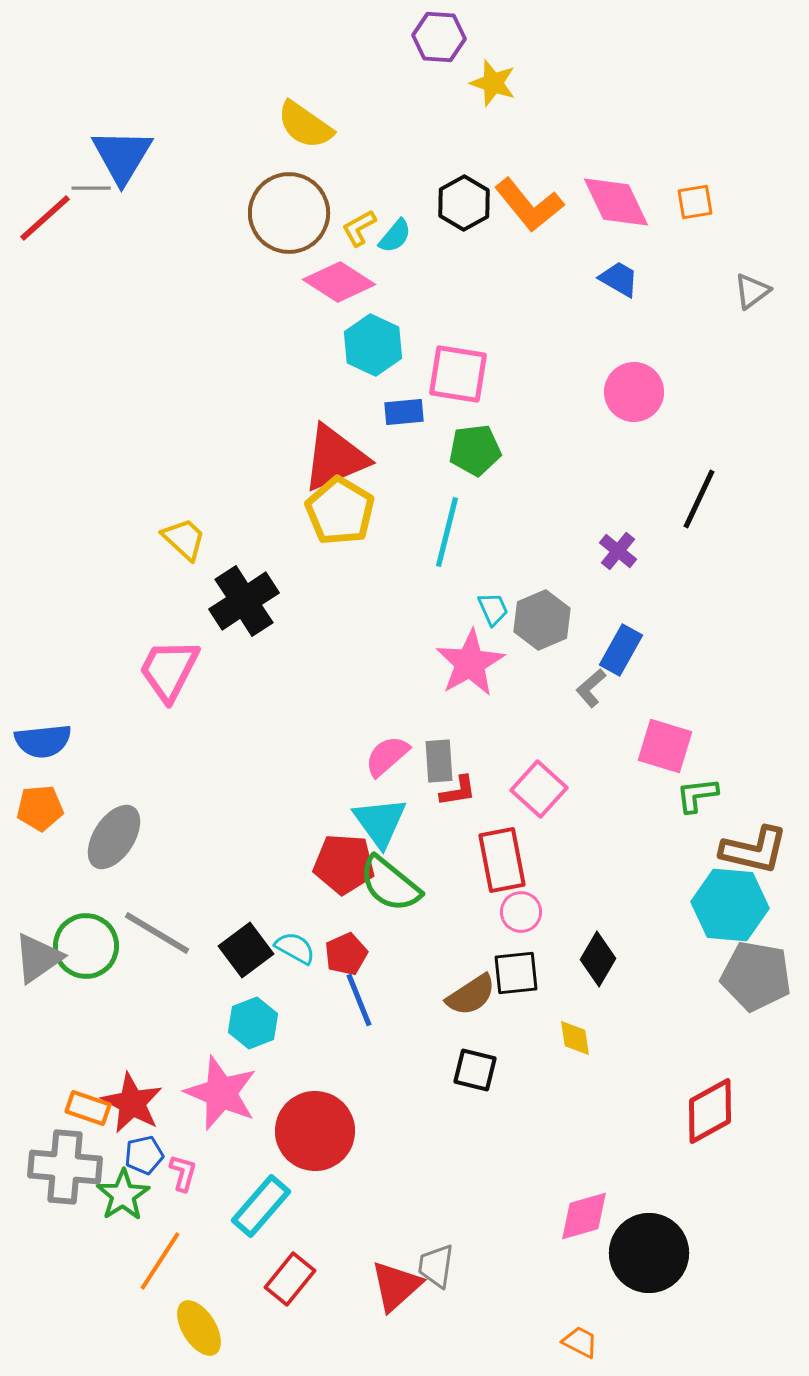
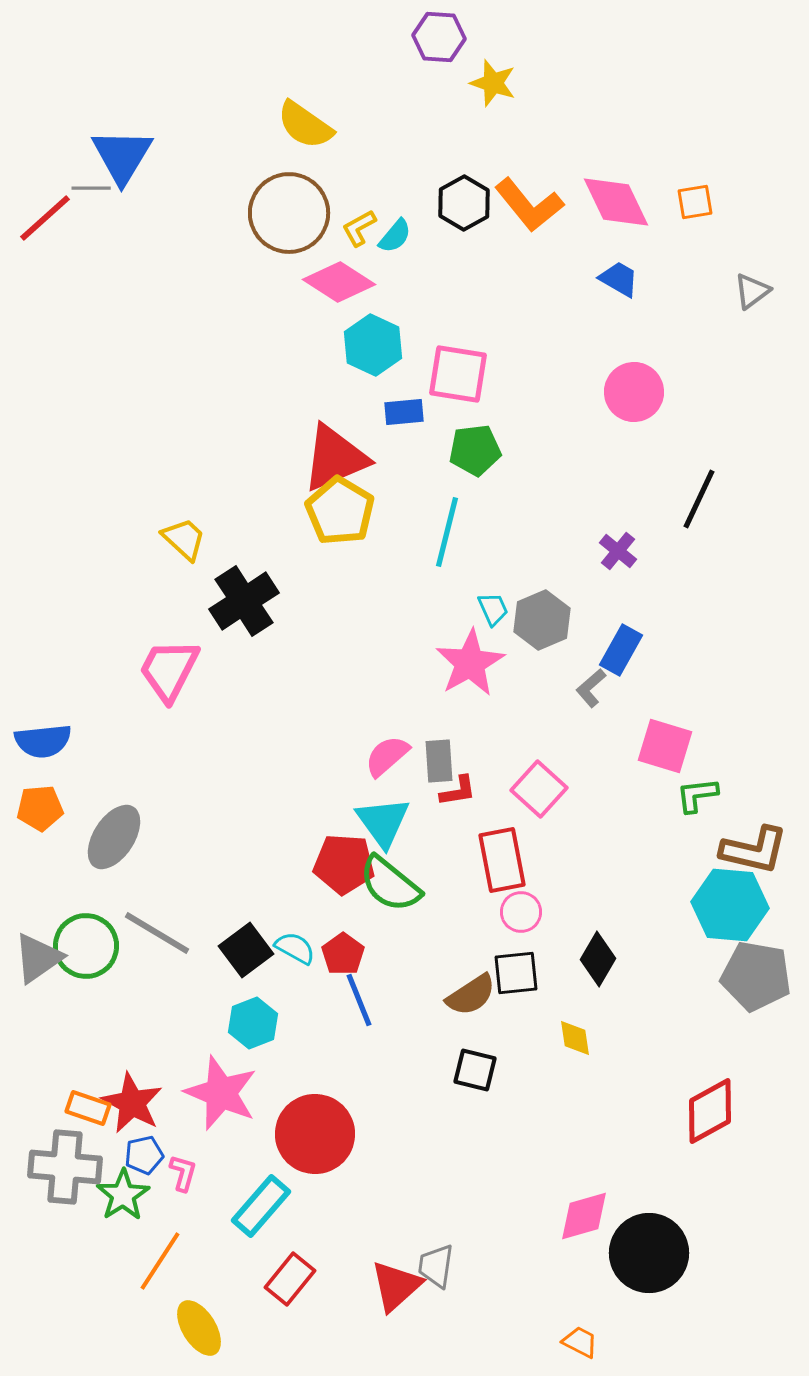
cyan triangle at (380, 822): moved 3 px right
red pentagon at (346, 954): moved 3 px left; rotated 12 degrees counterclockwise
red circle at (315, 1131): moved 3 px down
